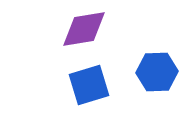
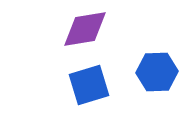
purple diamond: moved 1 px right
